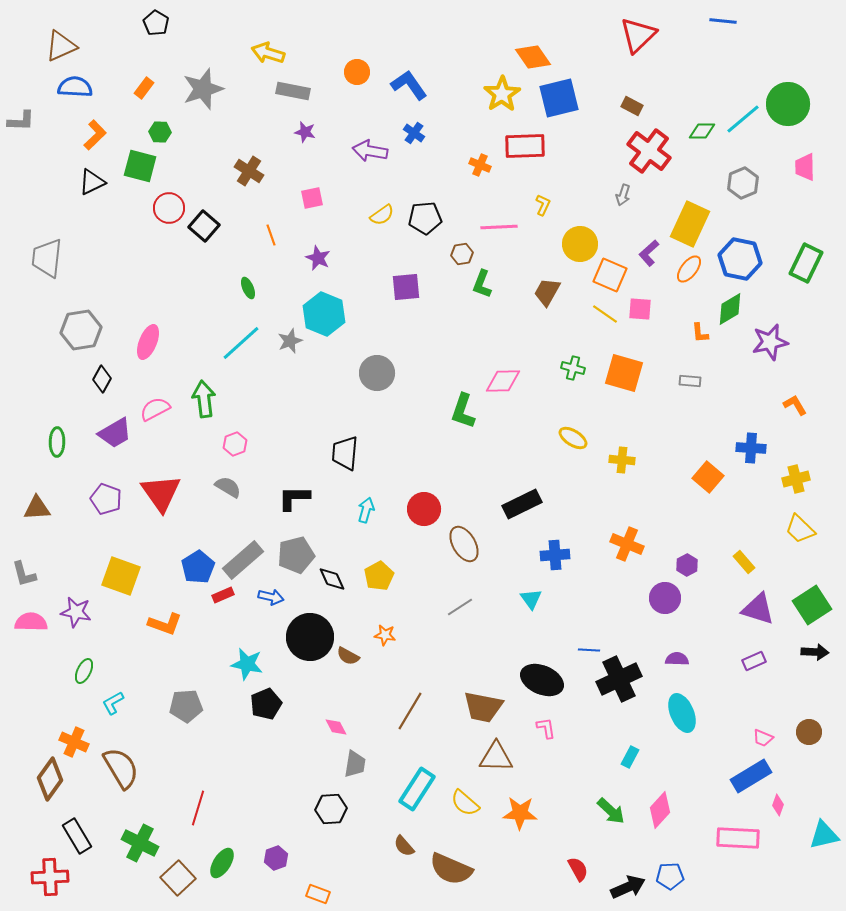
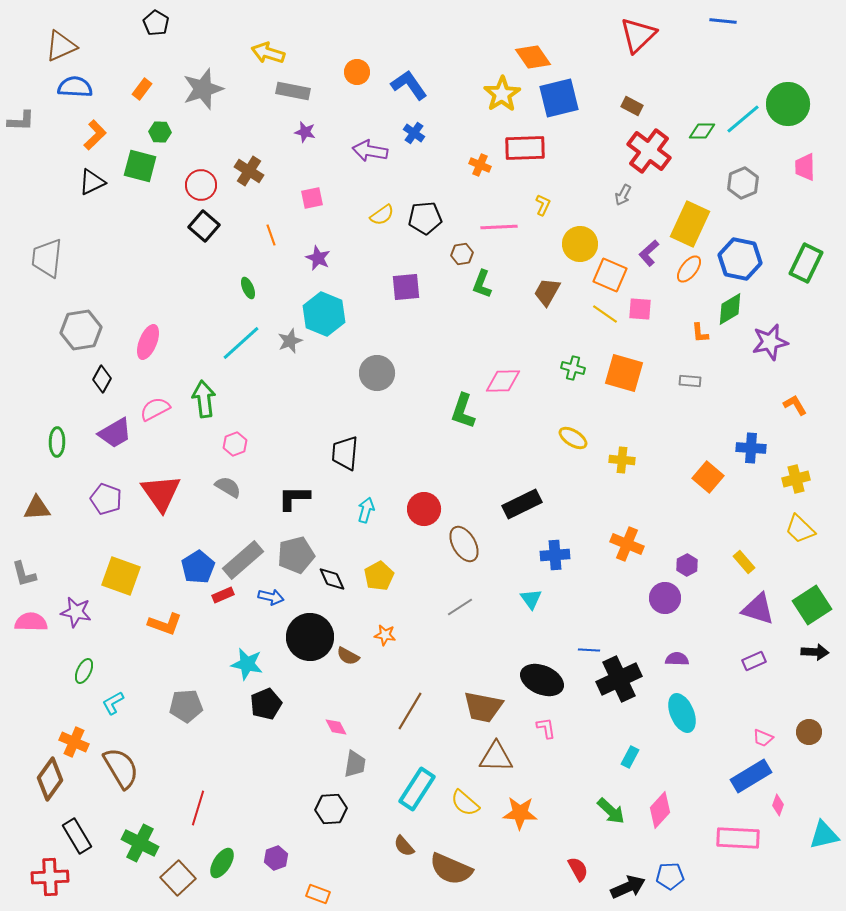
orange rectangle at (144, 88): moved 2 px left, 1 px down
red rectangle at (525, 146): moved 2 px down
gray arrow at (623, 195): rotated 10 degrees clockwise
red circle at (169, 208): moved 32 px right, 23 px up
